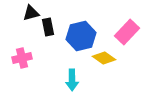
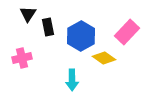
black triangle: moved 3 px left, 1 px down; rotated 42 degrees counterclockwise
blue hexagon: rotated 16 degrees counterclockwise
